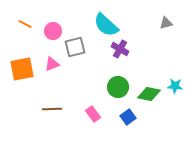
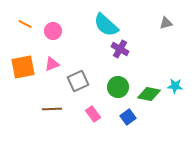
gray square: moved 3 px right, 34 px down; rotated 10 degrees counterclockwise
orange square: moved 1 px right, 2 px up
